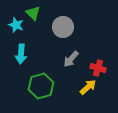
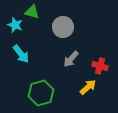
green triangle: moved 1 px left, 1 px up; rotated 28 degrees counterclockwise
cyan star: moved 1 px left
cyan arrow: rotated 42 degrees counterclockwise
red cross: moved 2 px right, 2 px up
green hexagon: moved 7 px down
